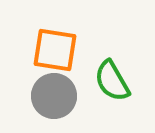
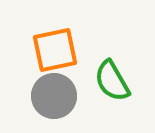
orange square: rotated 21 degrees counterclockwise
